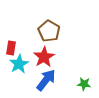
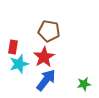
brown pentagon: rotated 20 degrees counterclockwise
red rectangle: moved 2 px right, 1 px up
cyan star: rotated 12 degrees clockwise
green star: rotated 16 degrees counterclockwise
